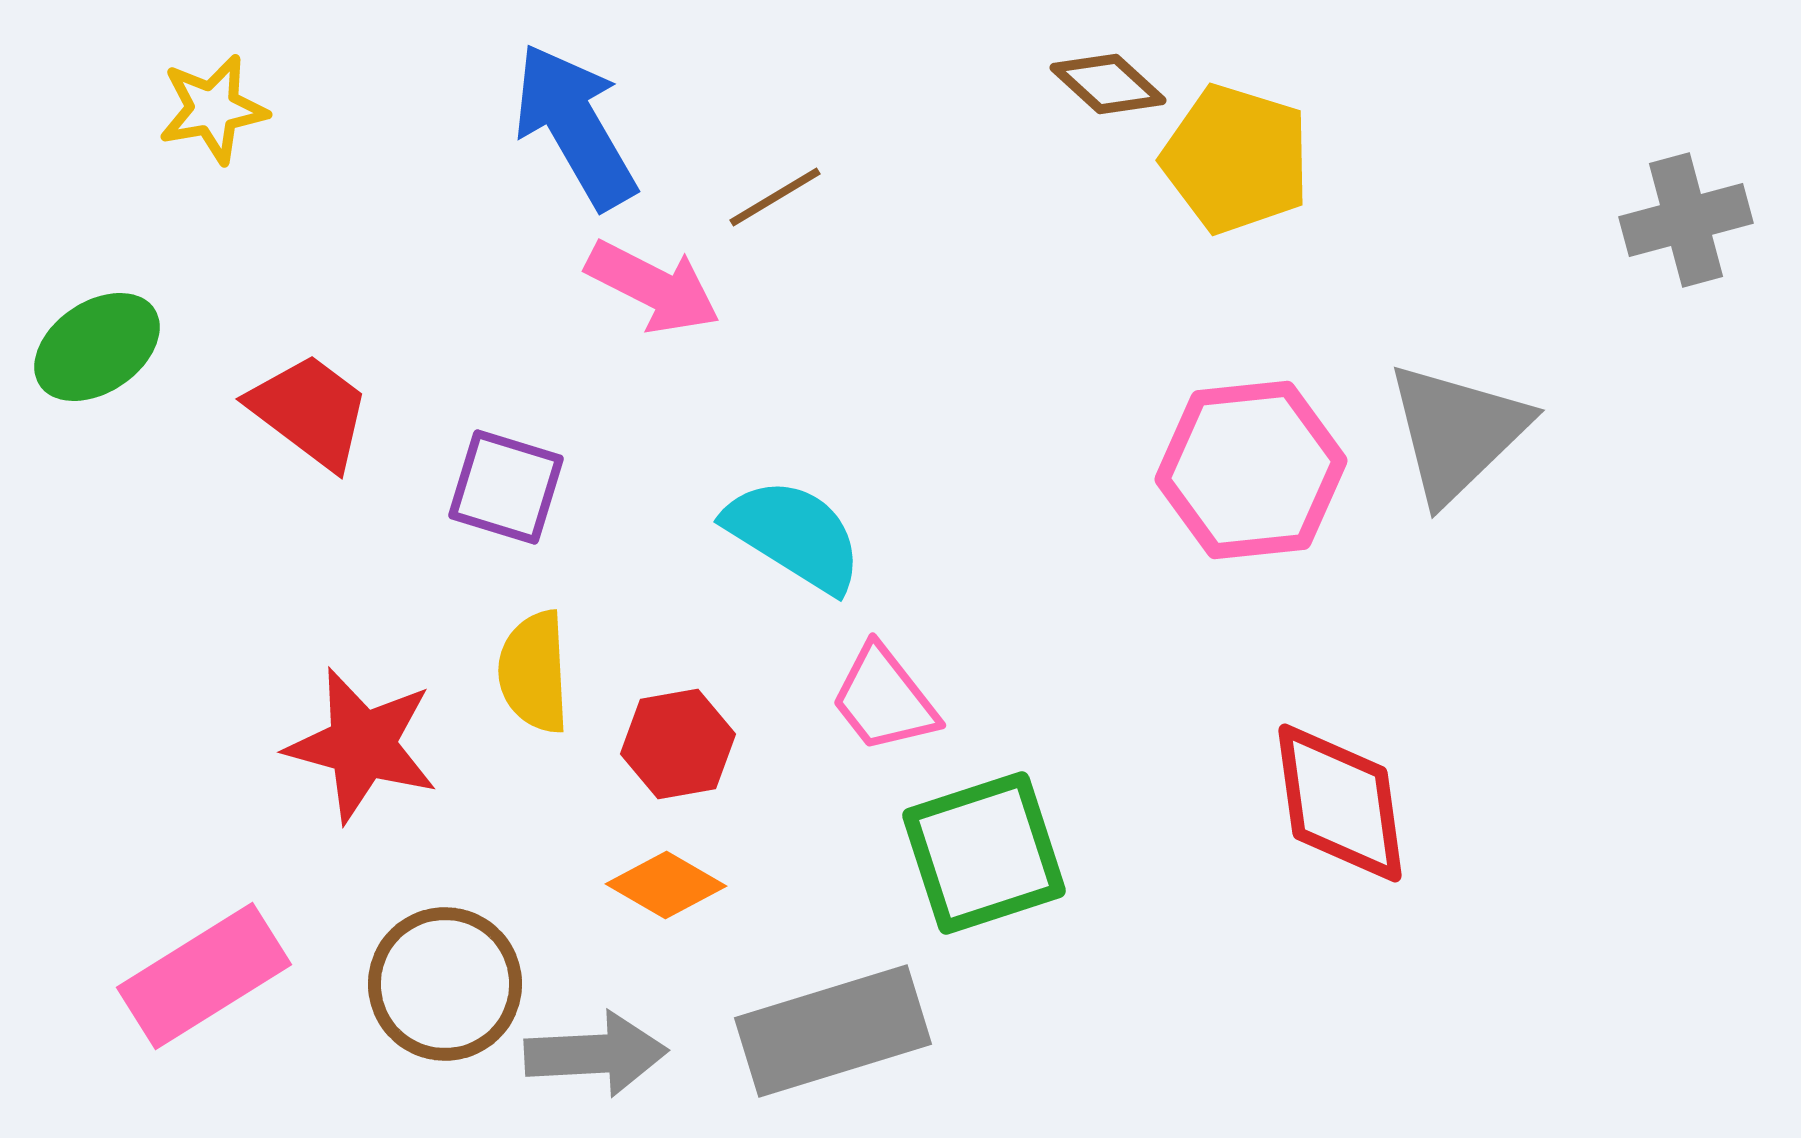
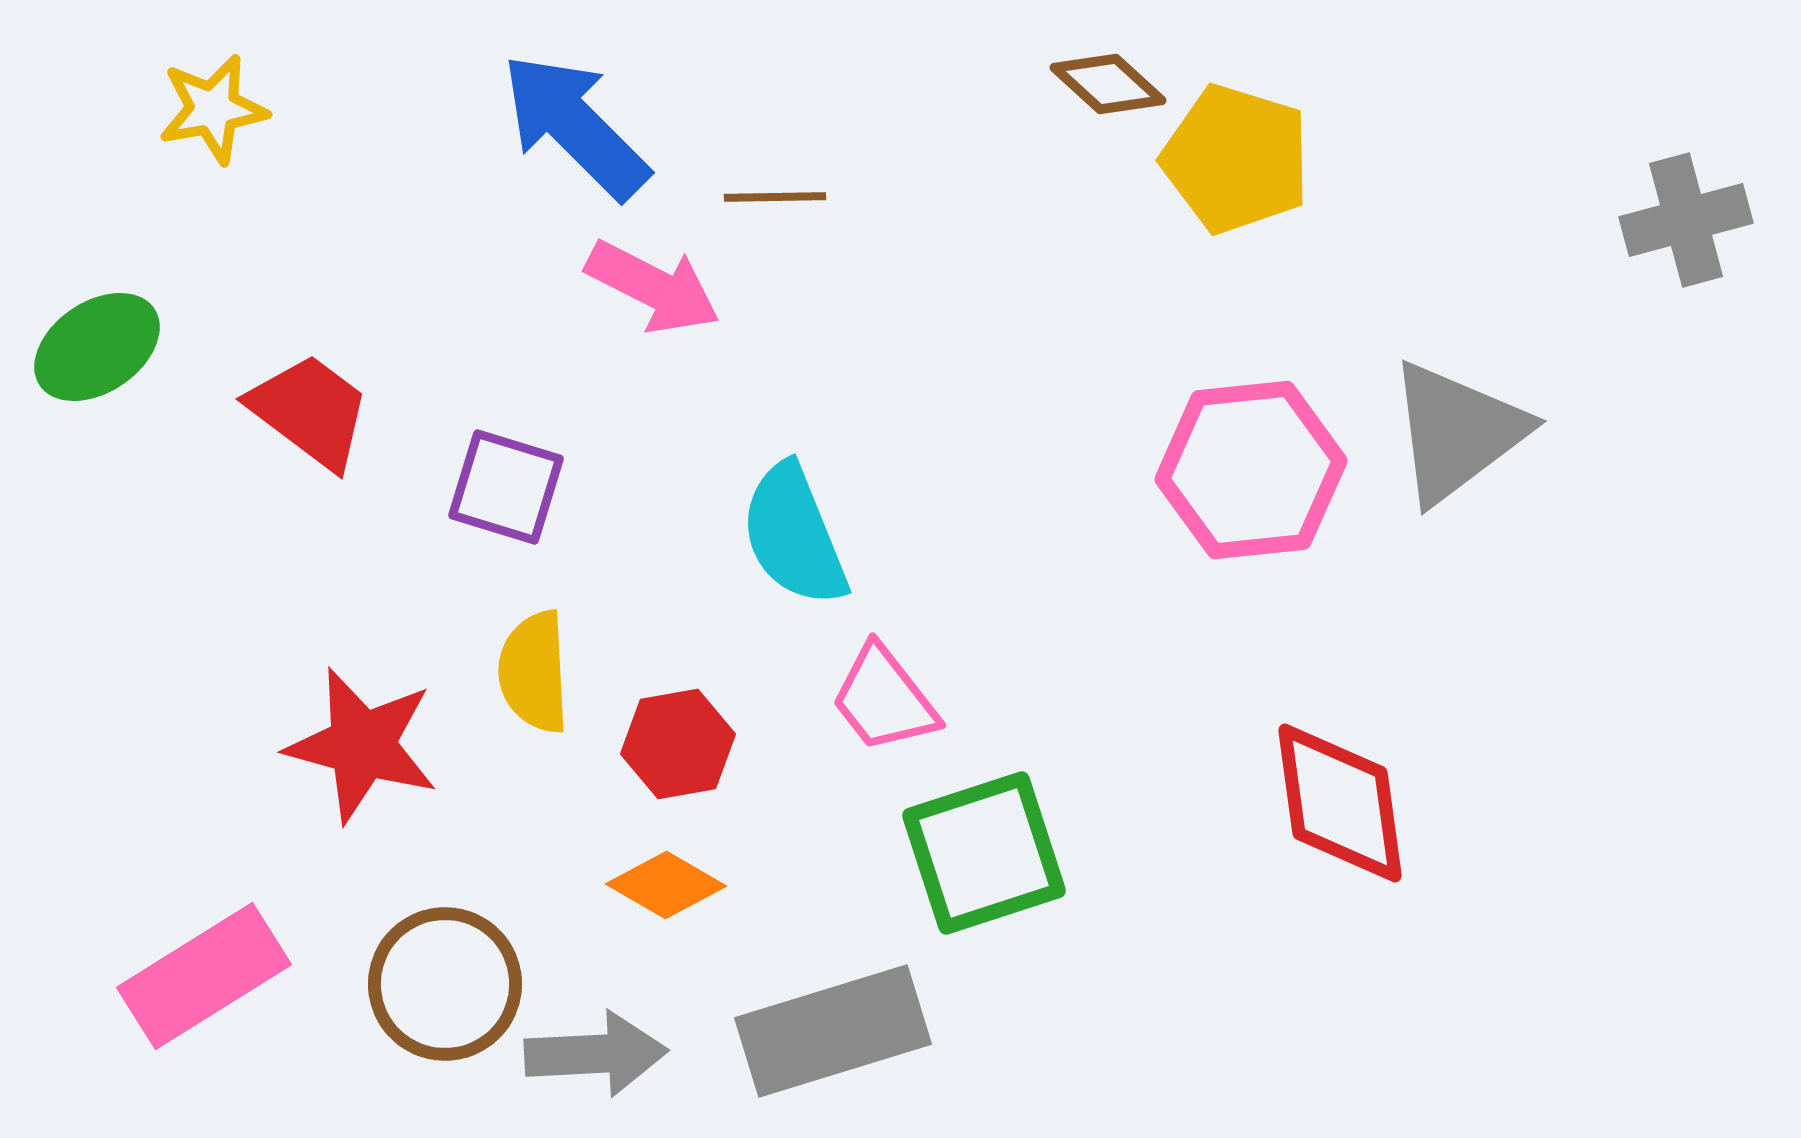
blue arrow: rotated 15 degrees counterclockwise
brown line: rotated 30 degrees clockwise
gray triangle: rotated 7 degrees clockwise
cyan semicircle: rotated 144 degrees counterclockwise
